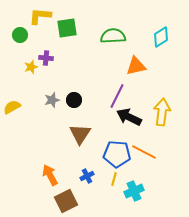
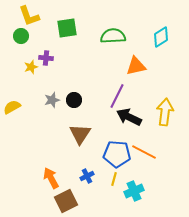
yellow L-shape: moved 11 px left; rotated 115 degrees counterclockwise
green circle: moved 1 px right, 1 px down
yellow arrow: moved 3 px right
orange arrow: moved 1 px right, 3 px down
